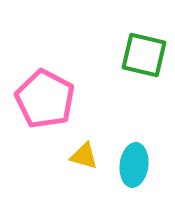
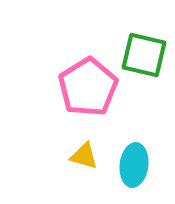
pink pentagon: moved 43 px right, 12 px up; rotated 12 degrees clockwise
